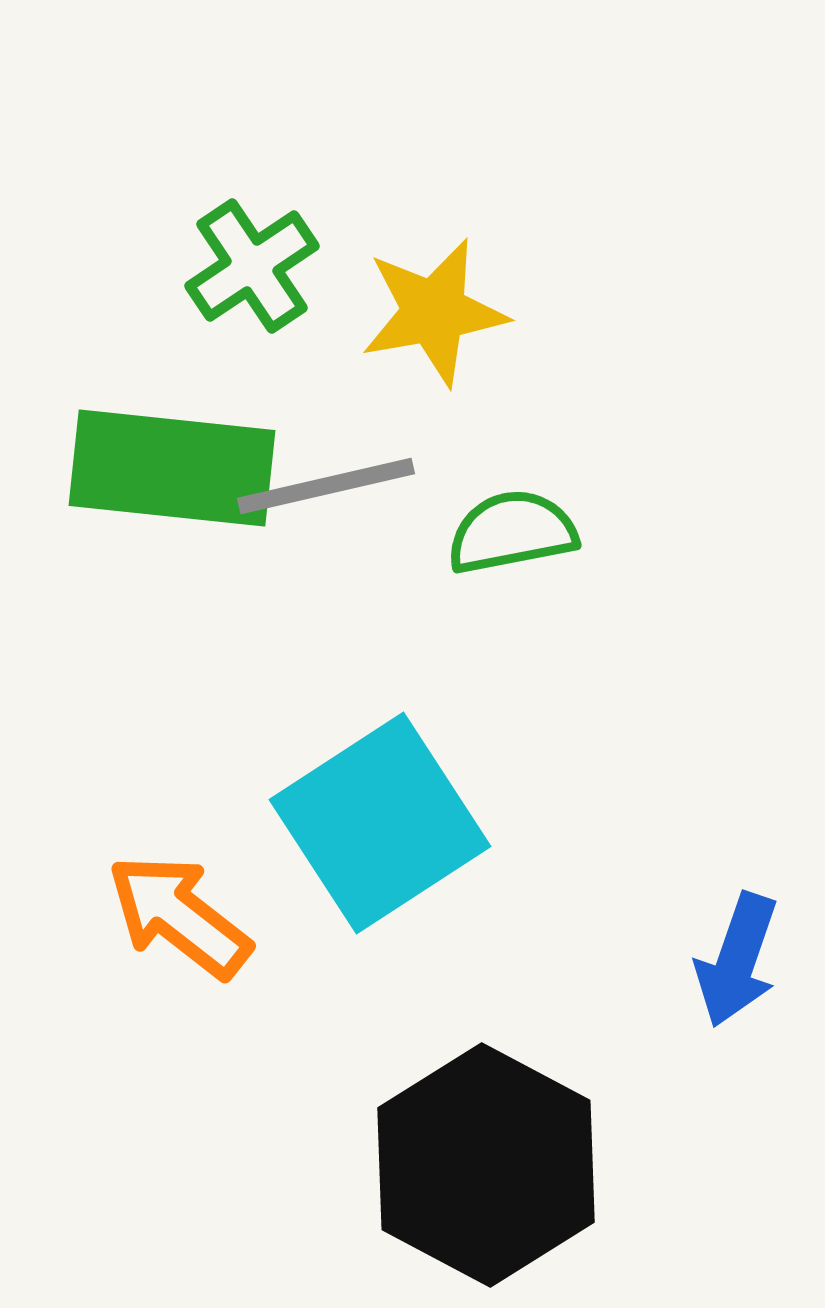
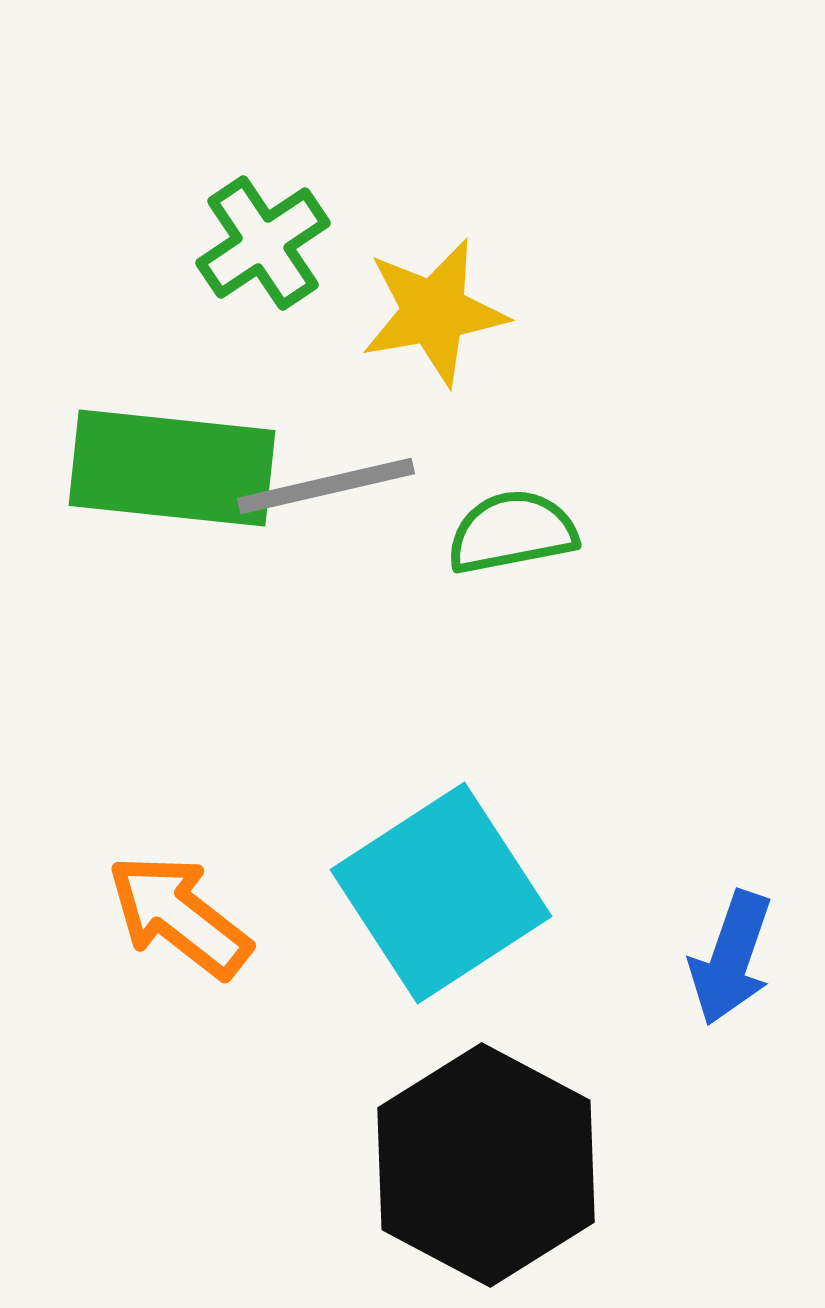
green cross: moved 11 px right, 23 px up
cyan square: moved 61 px right, 70 px down
blue arrow: moved 6 px left, 2 px up
